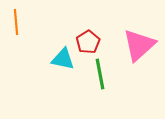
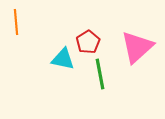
pink triangle: moved 2 px left, 2 px down
